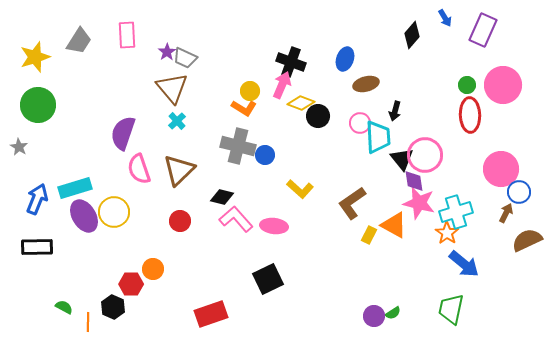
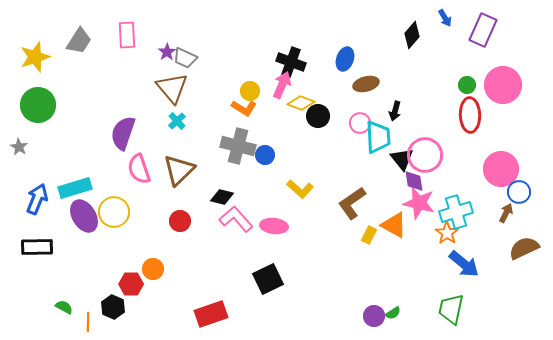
brown semicircle at (527, 240): moved 3 px left, 8 px down
